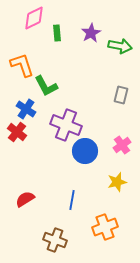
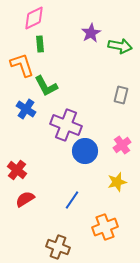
green rectangle: moved 17 px left, 11 px down
red cross: moved 38 px down
blue line: rotated 24 degrees clockwise
brown cross: moved 3 px right, 7 px down
